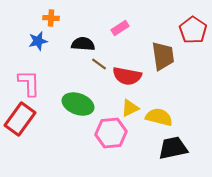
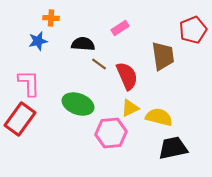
red pentagon: rotated 16 degrees clockwise
red semicircle: rotated 124 degrees counterclockwise
